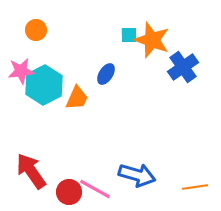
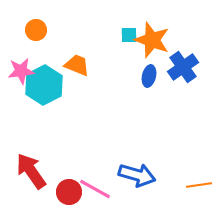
blue ellipse: moved 43 px right, 2 px down; rotated 20 degrees counterclockwise
orange trapezoid: moved 33 px up; rotated 92 degrees counterclockwise
orange line: moved 4 px right, 2 px up
